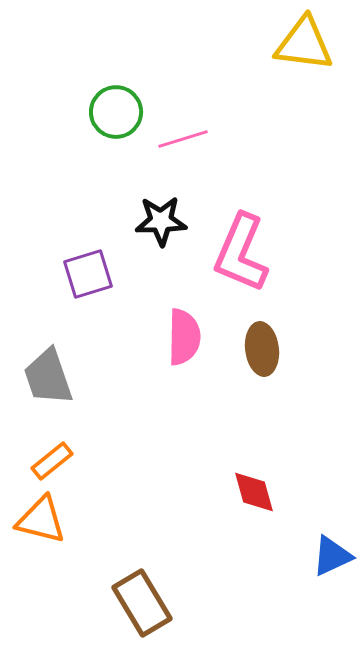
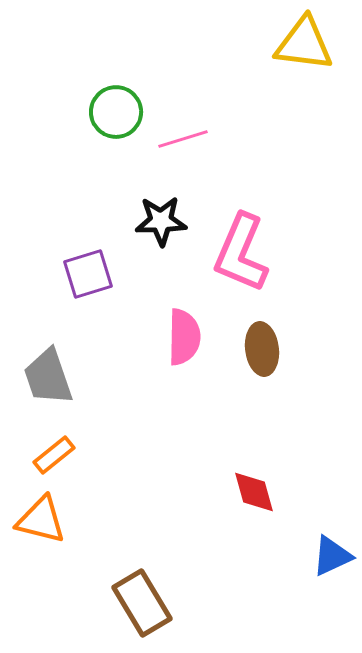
orange rectangle: moved 2 px right, 6 px up
